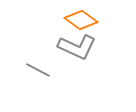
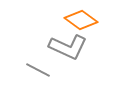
gray L-shape: moved 9 px left
